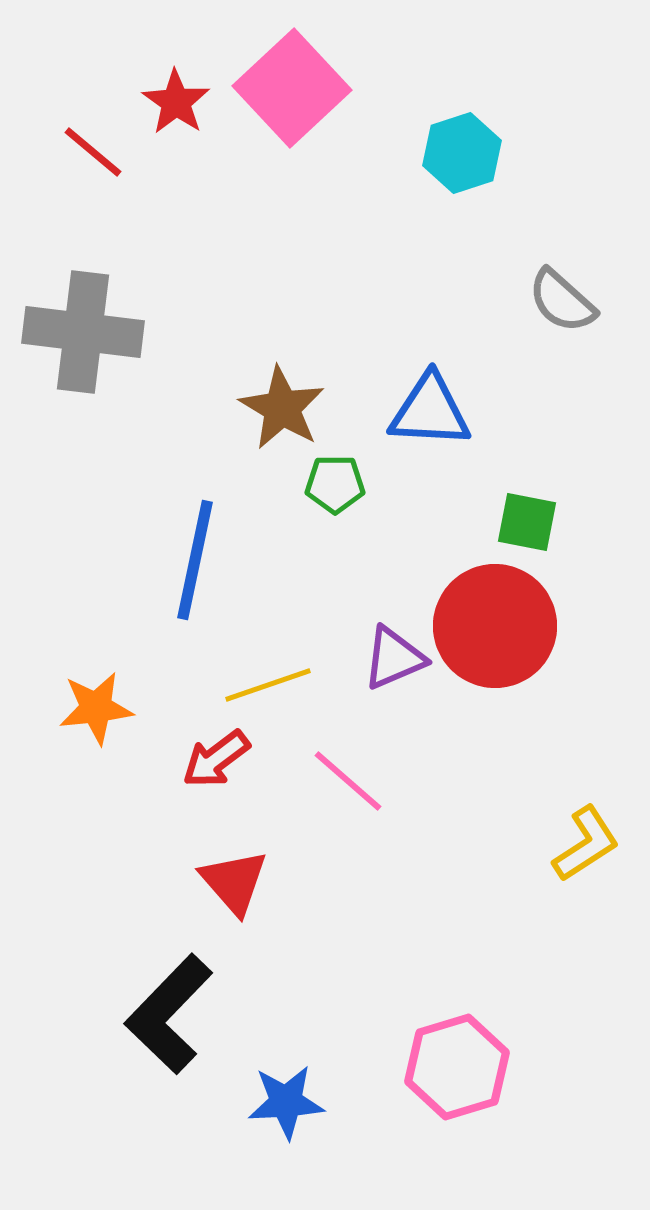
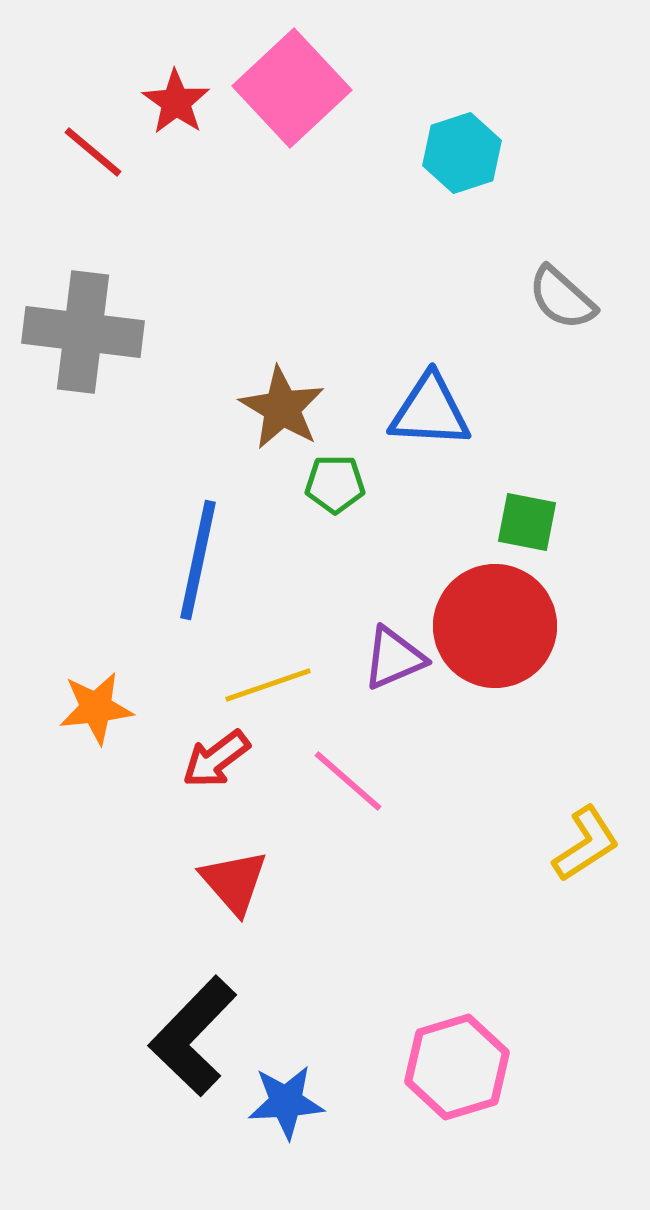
gray semicircle: moved 3 px up
blue line: moved 3 px right
black L-shape: moved 24 px right, 22 px down
